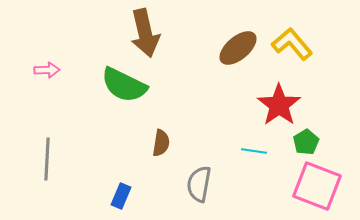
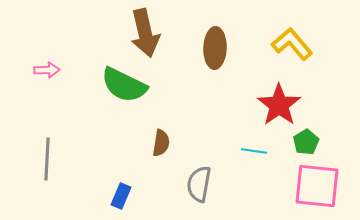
brown ellipse: moved 23 px left; rotated 48 degrees counterclockwise
pink square: rotated 15 degrees counterclockwise
